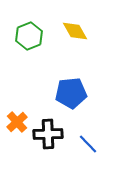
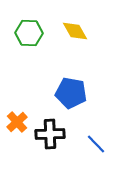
green hexagon: moved 3 px up; rotated 24 degrees clockwise
blue pentagon: rotated 16 degrees clockwise
black cross: moved 2 px right
blue line: moved 8 px right
